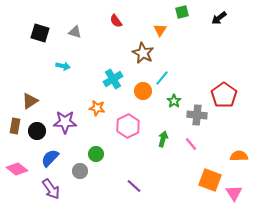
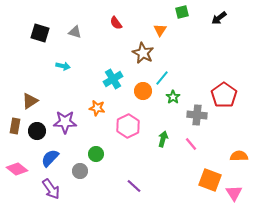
red semicircle: moved 2 px down
green star: moved 1 px left, 4 px up
